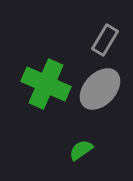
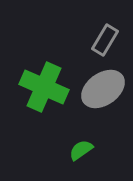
green cross: moved 2 px left, 3 px down
gray ellipse: moved 3 px right; rotated 12 degrees clockwise
